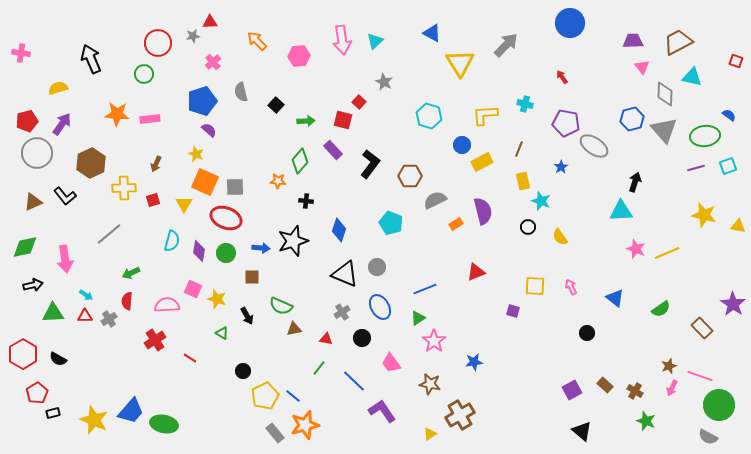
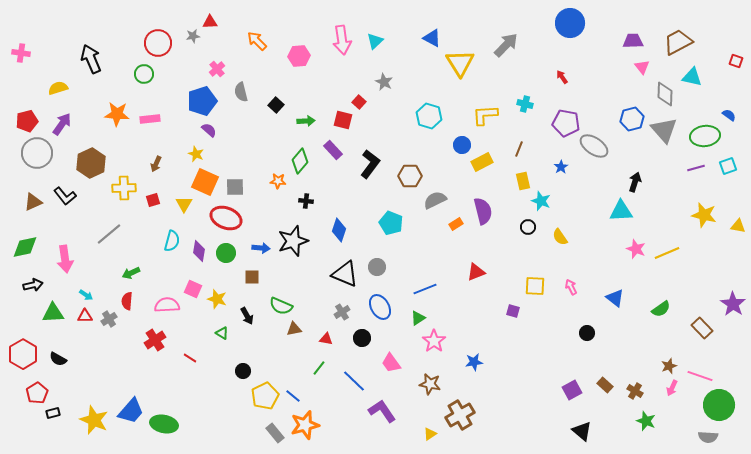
blue triangle at (432, 33): moved 5 px down
pink cross at (213, 62): moved 4 px right, 7 px down
gray semicircle at (708, 437): rotated 24 degrees counterclockwise
